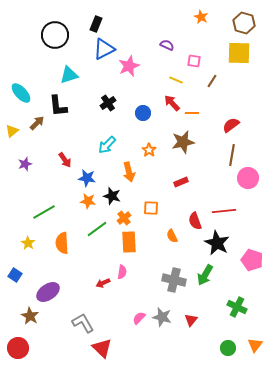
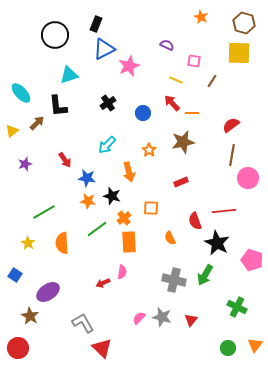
orange semicircle at (172, 236): moved 2 px left, 2 px down
